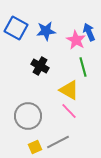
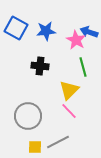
blue arrow: rotated 48 degrees counterclockwise
black cross: rotated 24 degrees counterclockwise
yellow triangle: rotated 45 degrees clockwise
yellow square: rotated 24 degrees clockwise
